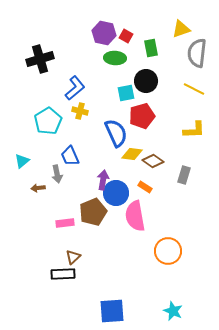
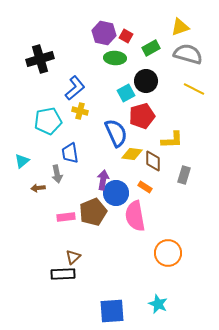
yellow triangle: moved 1 px left, 2 px up
green rectangle: rotated 72 degrees clockwise
gray semicircle: moved 9 px left, 1 px down; rotated 100 degrees clockwise
cyan square: rotated 18 degrees counterclockwise
cyan pentagon: rotated 20 degrees clockwise
yellow L-shape: moved 22 px left, 10 px down
blue trapezoid: moved 3 px up; rotated 15 degrees clockwise
brown diamond: rotated 55 degrees clockwise
pink rectangle: moved 1 px right, 6 px up
orange circle: moved 2 px down
cyan star: moved 15 px left, 7 px up
